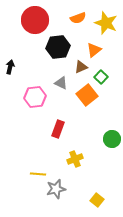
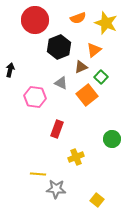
black hexagon: moved 1 px right; rotated 15 degrees counterclockwise
black arrow: moved 3 px down
pink hexagon: rotated 15 degrees clockwise
red rectangle: moved 1 px left
yellow cross: moved 1 px right, 2 px up
gray star: rotated 18 degrees clockwise
